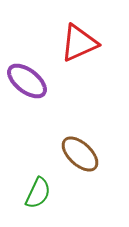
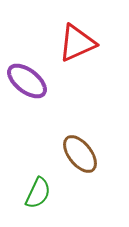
red triangle: moved 2 px left
brown ellipse: rotated 9 degrees clockwise
